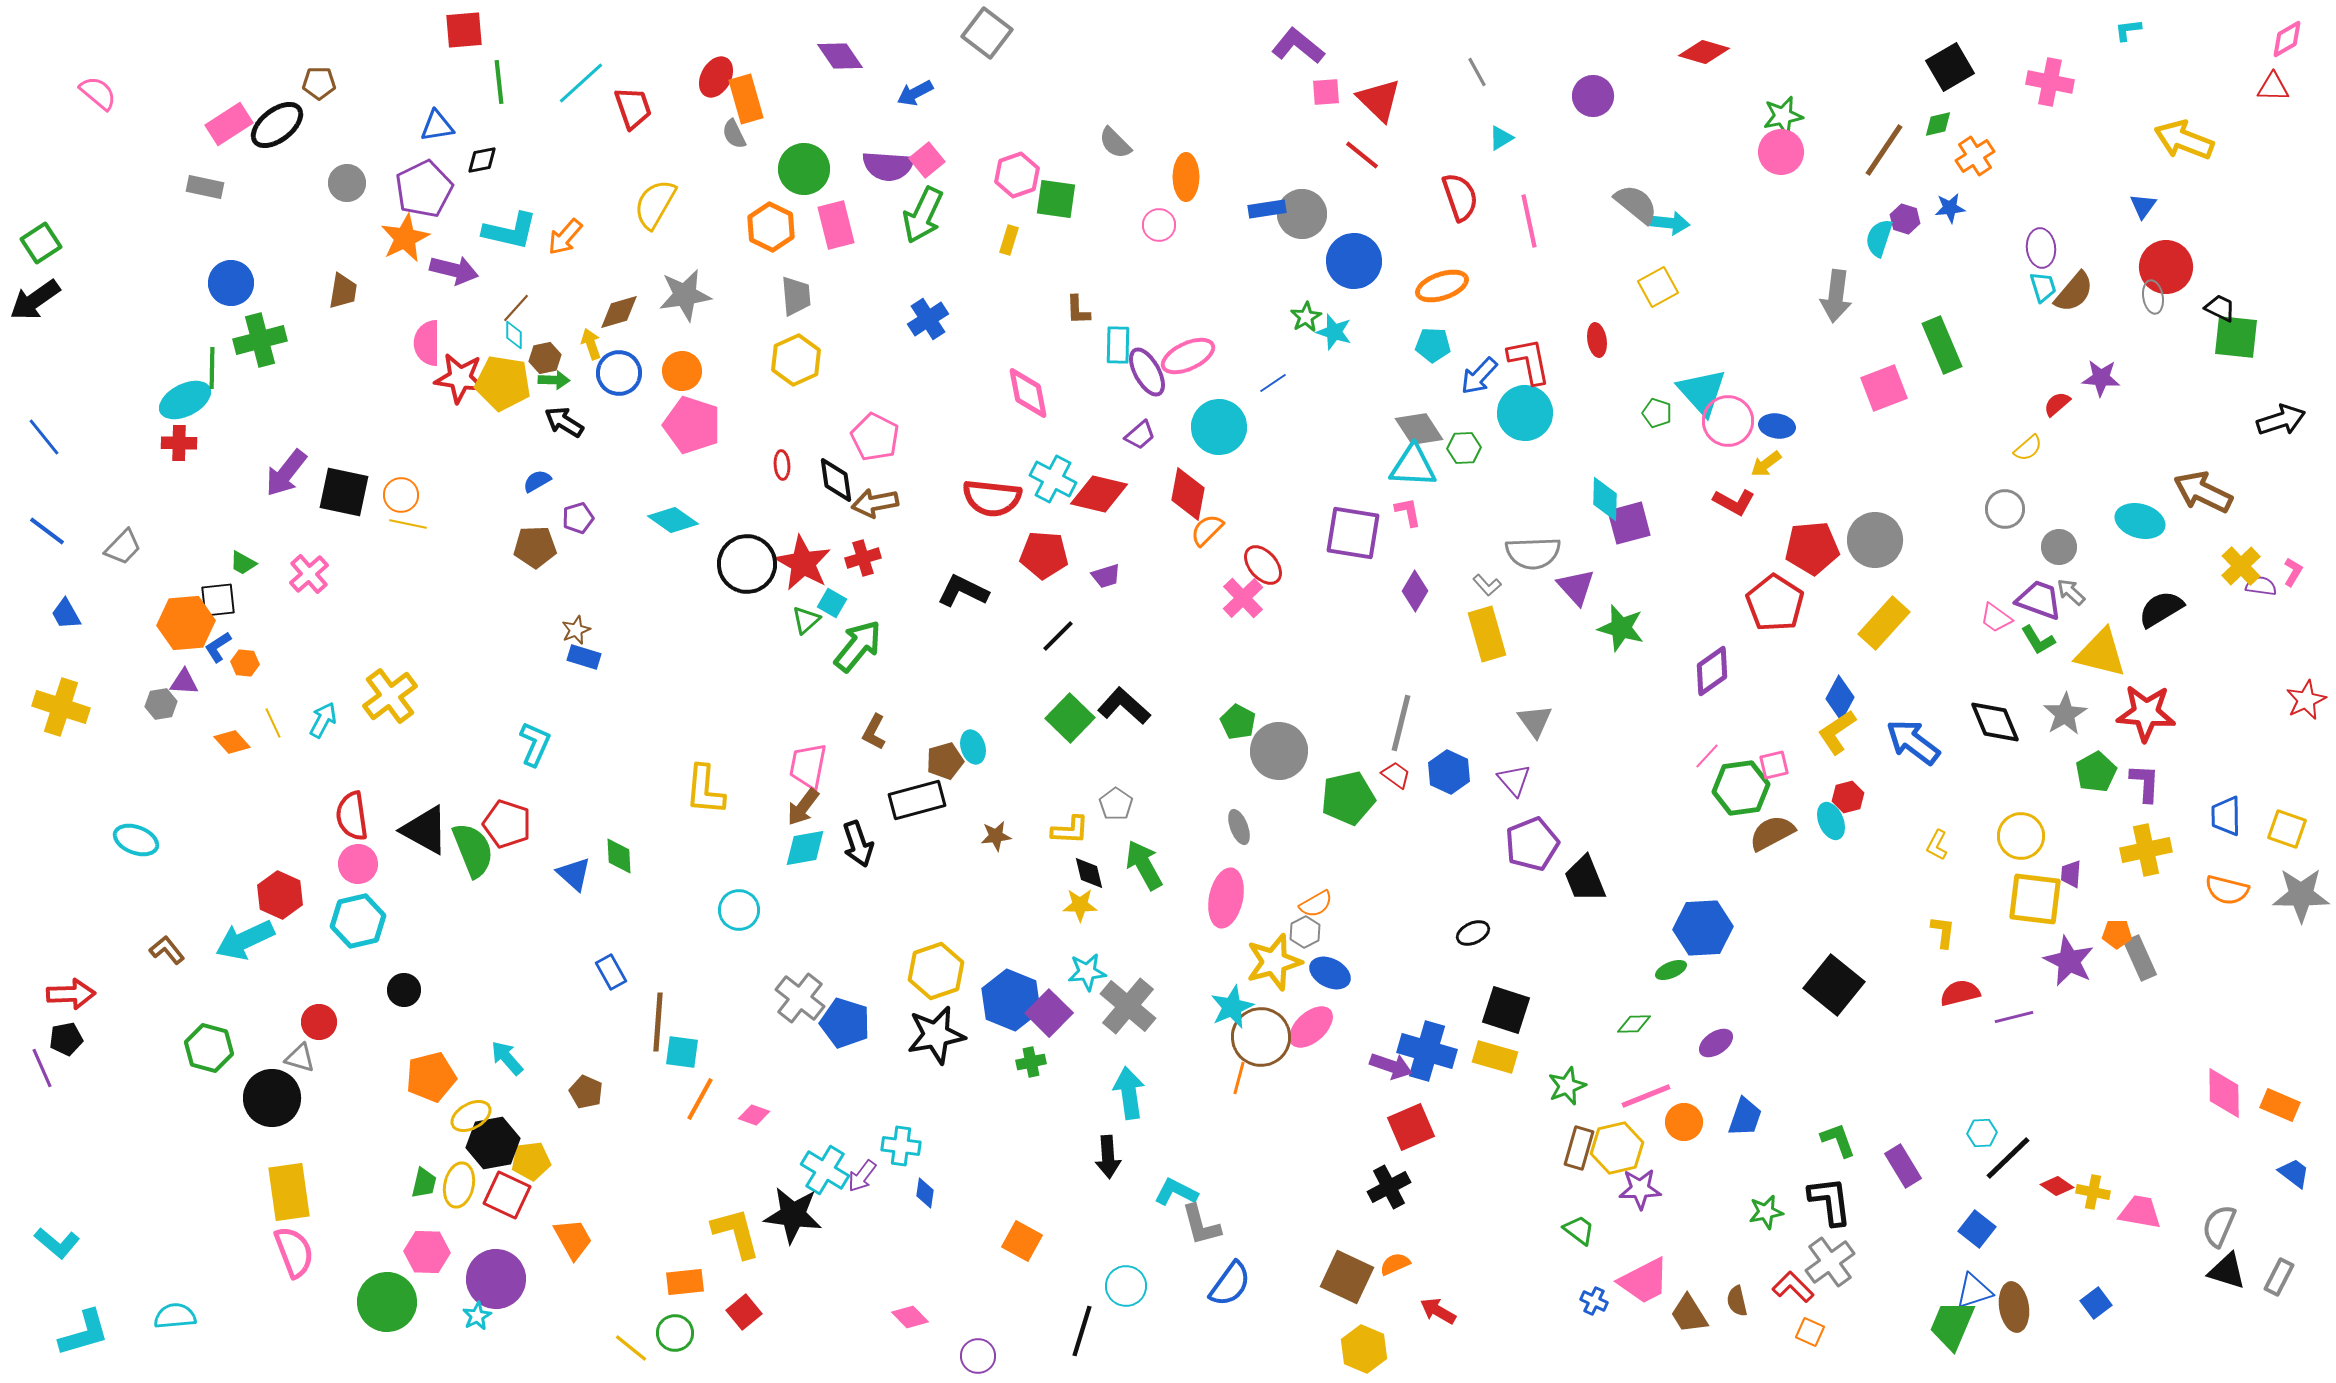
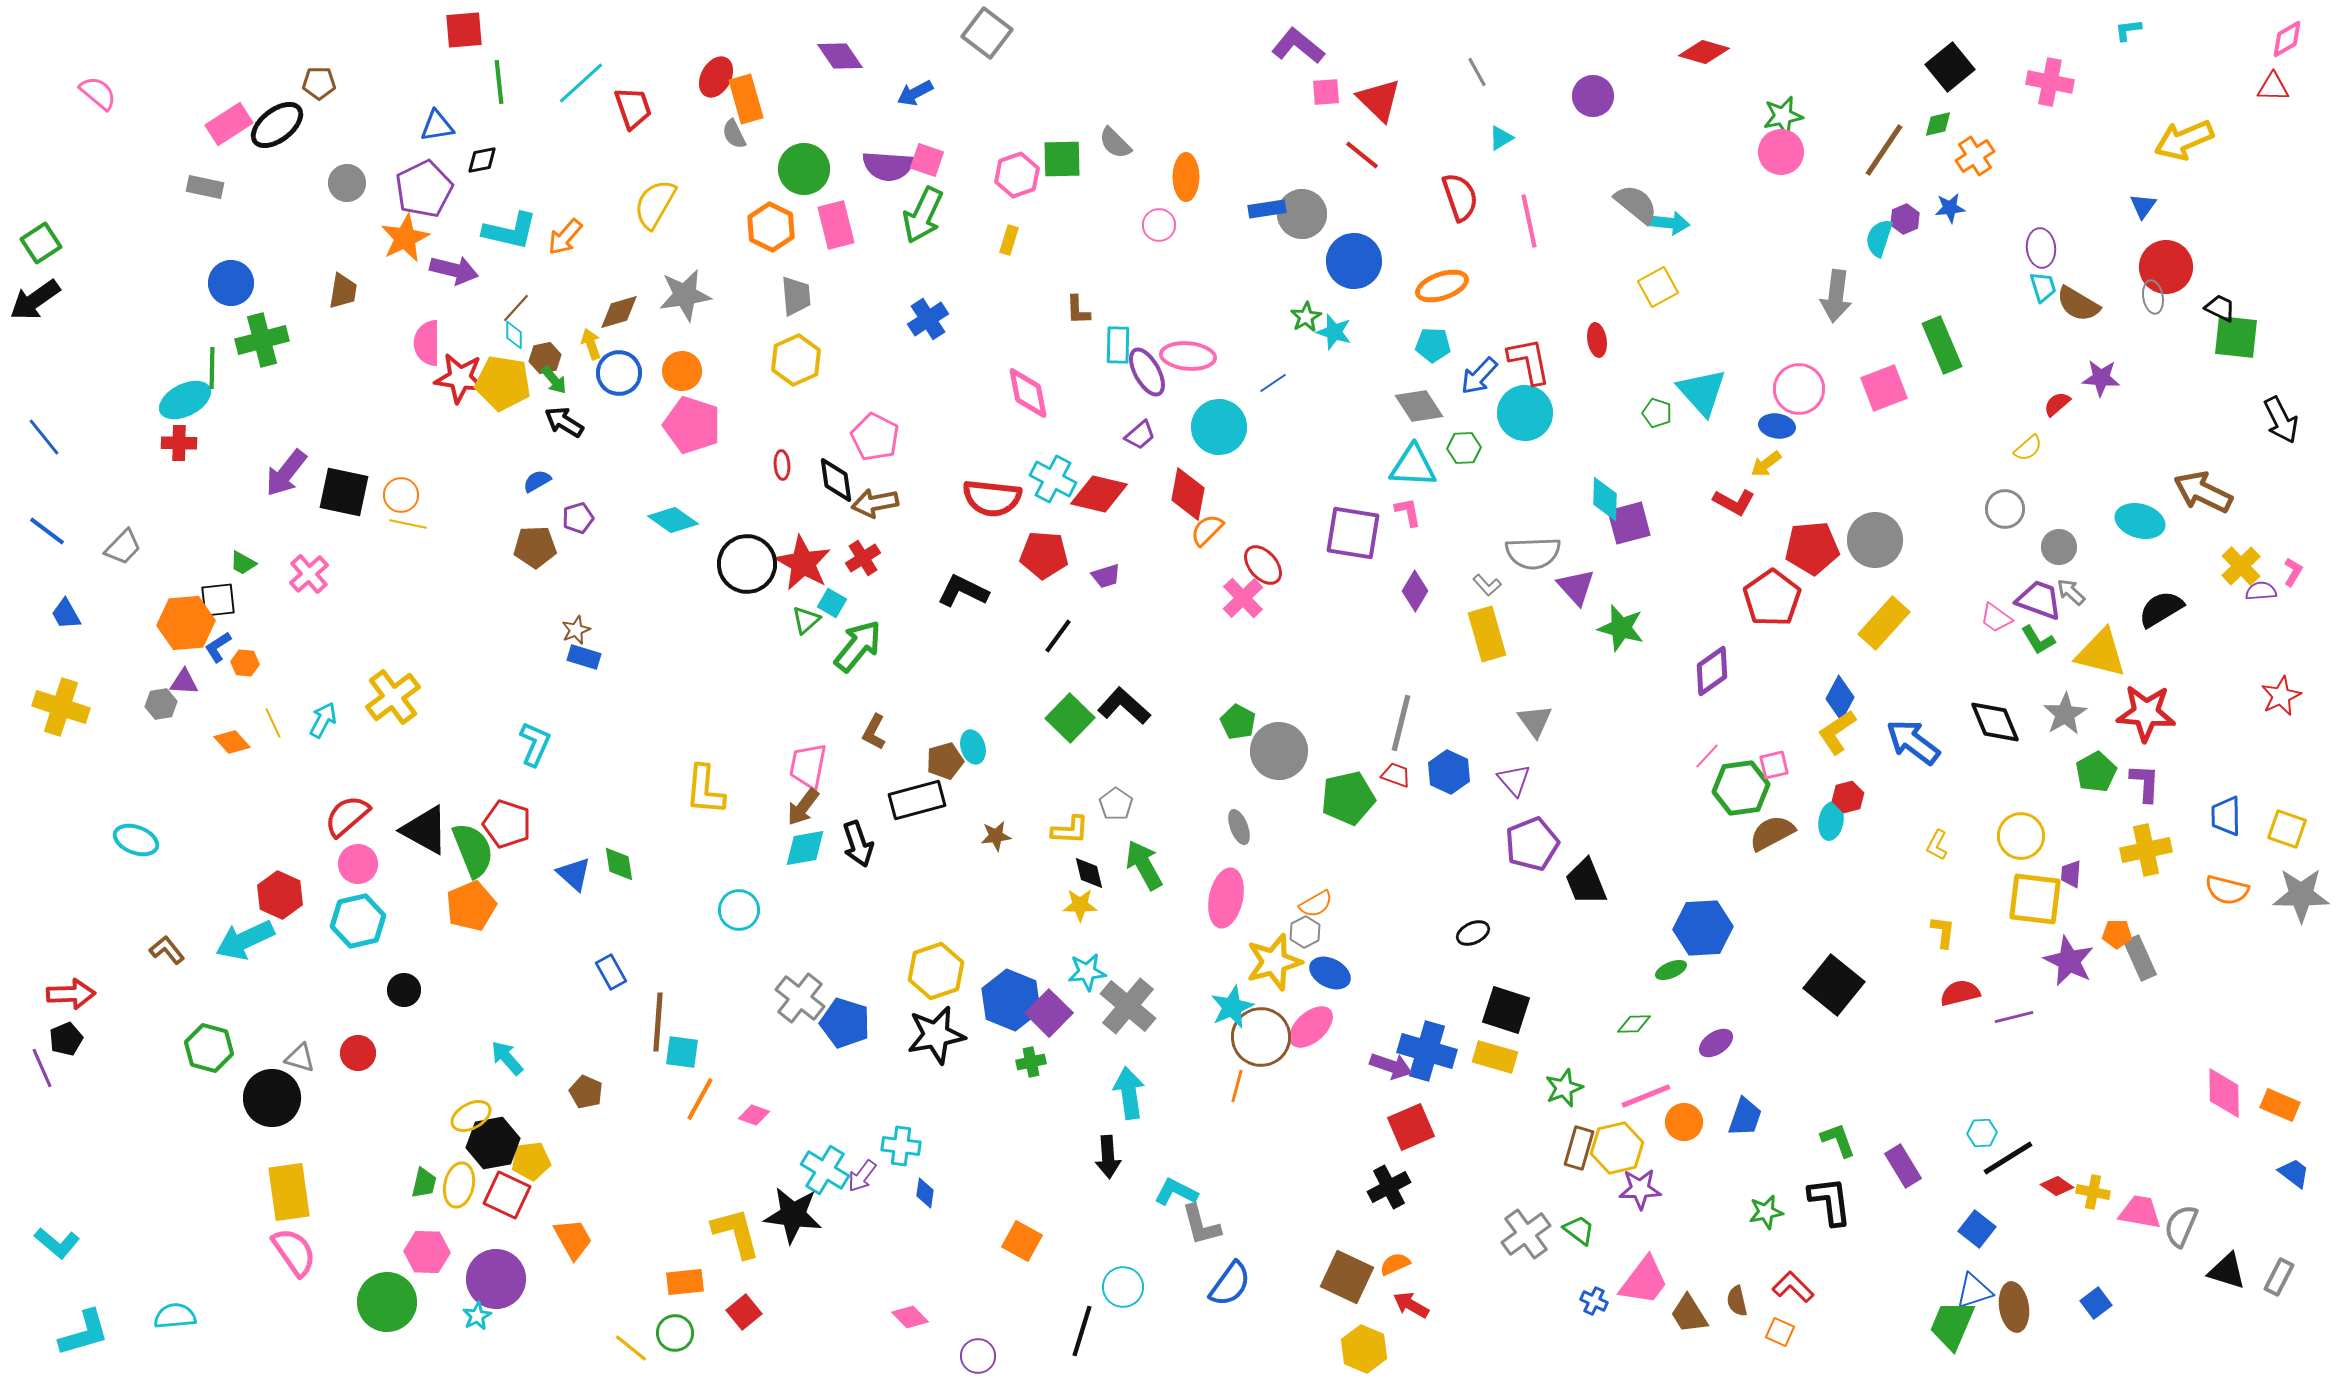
black square at (1950, 67): rotated 9 degrees counterclockwise
yellow arrow at (2184, 140): rotated 44 degrees counterclockwise
pink square at (927, 160): rotated 32 degrees counterclockwise
green square at (1056, 199): moved 6 px right, 40 px up; rotated 9 degrees counterclockwise
purple hexagon at (1905, 219): rotated 20 degrees clockwise
brown semicircle at (2074, 292): moved 4 px right, 12 px down; rotated 81 degrees clockwise
green cross at (260, 340): moved 2 px right
pink ellipse at (1188, 356): rotated 30 degrees clockwise
green arrow at (554, 380): rotated 48 degrees clockwise
black arrow at (2281, 420): rotated 81 degrees clockwise
pink circle at (1728, 421): moved 71 px right, 32 px up
gray diamond at (1419, 429): moved 23 px up
red cross at (863, 558): rotated 16 degrees counterclockwise
purple semicircle at (2261, 586): moved 5 px down; rotated 12 degrees counterclockwise
red pentagon at (1775, 603): moved 3 px left, 5 px up; rotated 4 degrees clockwise
black line at (1058, 636): rotated 9 degrees counterclockwise
yellow cross at (390, 696): moved 3 px right, 1 px down
red star at (2306, 700): moved 25 px left, 4 px up
red trapezoid at (1396, 775): rotated 16 degrees counterclockwise
red semicircle at (352, 816): moved 5 px left; rotated 57 degrees clockwise
cyan ellipse at (1831, 821): rotated 33 degrees clockwise
green diamond at (619, 856): moved 8 px down; rotated 6 degrees counterclockwise
black trapezoid at (1585, 879): moved 1 px right, 3 px down
red circle at (319, 1022): moved 39 px right, 31 px down
black pentagon at (66, 1039): rotated 12 degrees counterclockwise
orange pentagon at (431, 1077): moved 40 px right, 171 px up; rotated 9 degrees counterclockwise
orange line at (1239, 1078): moved 2 px left, 8 px down
green star at (1567, 1086): moved 3 px left, 2 px down
black line at (2008, 1158): rotated 12 degrees clockwise
gray semicircle at (2219, 1226): moved 38 px left
pink semicircle at (294, 1252): rotated 14 degrees counterclockwise
gray cross at (1830, 1262): moved 304 px left, 28 px up
pink trapezoid at (1644, 1281): rotated 26 degrees counterclockwise
cyan circle at (1126, 1286): moved 3 px left, 1 px down
red arrow at (1438, 1311): moved 27 px left, 6 px up
orange square at (1810, 1332): moved 30 px left
